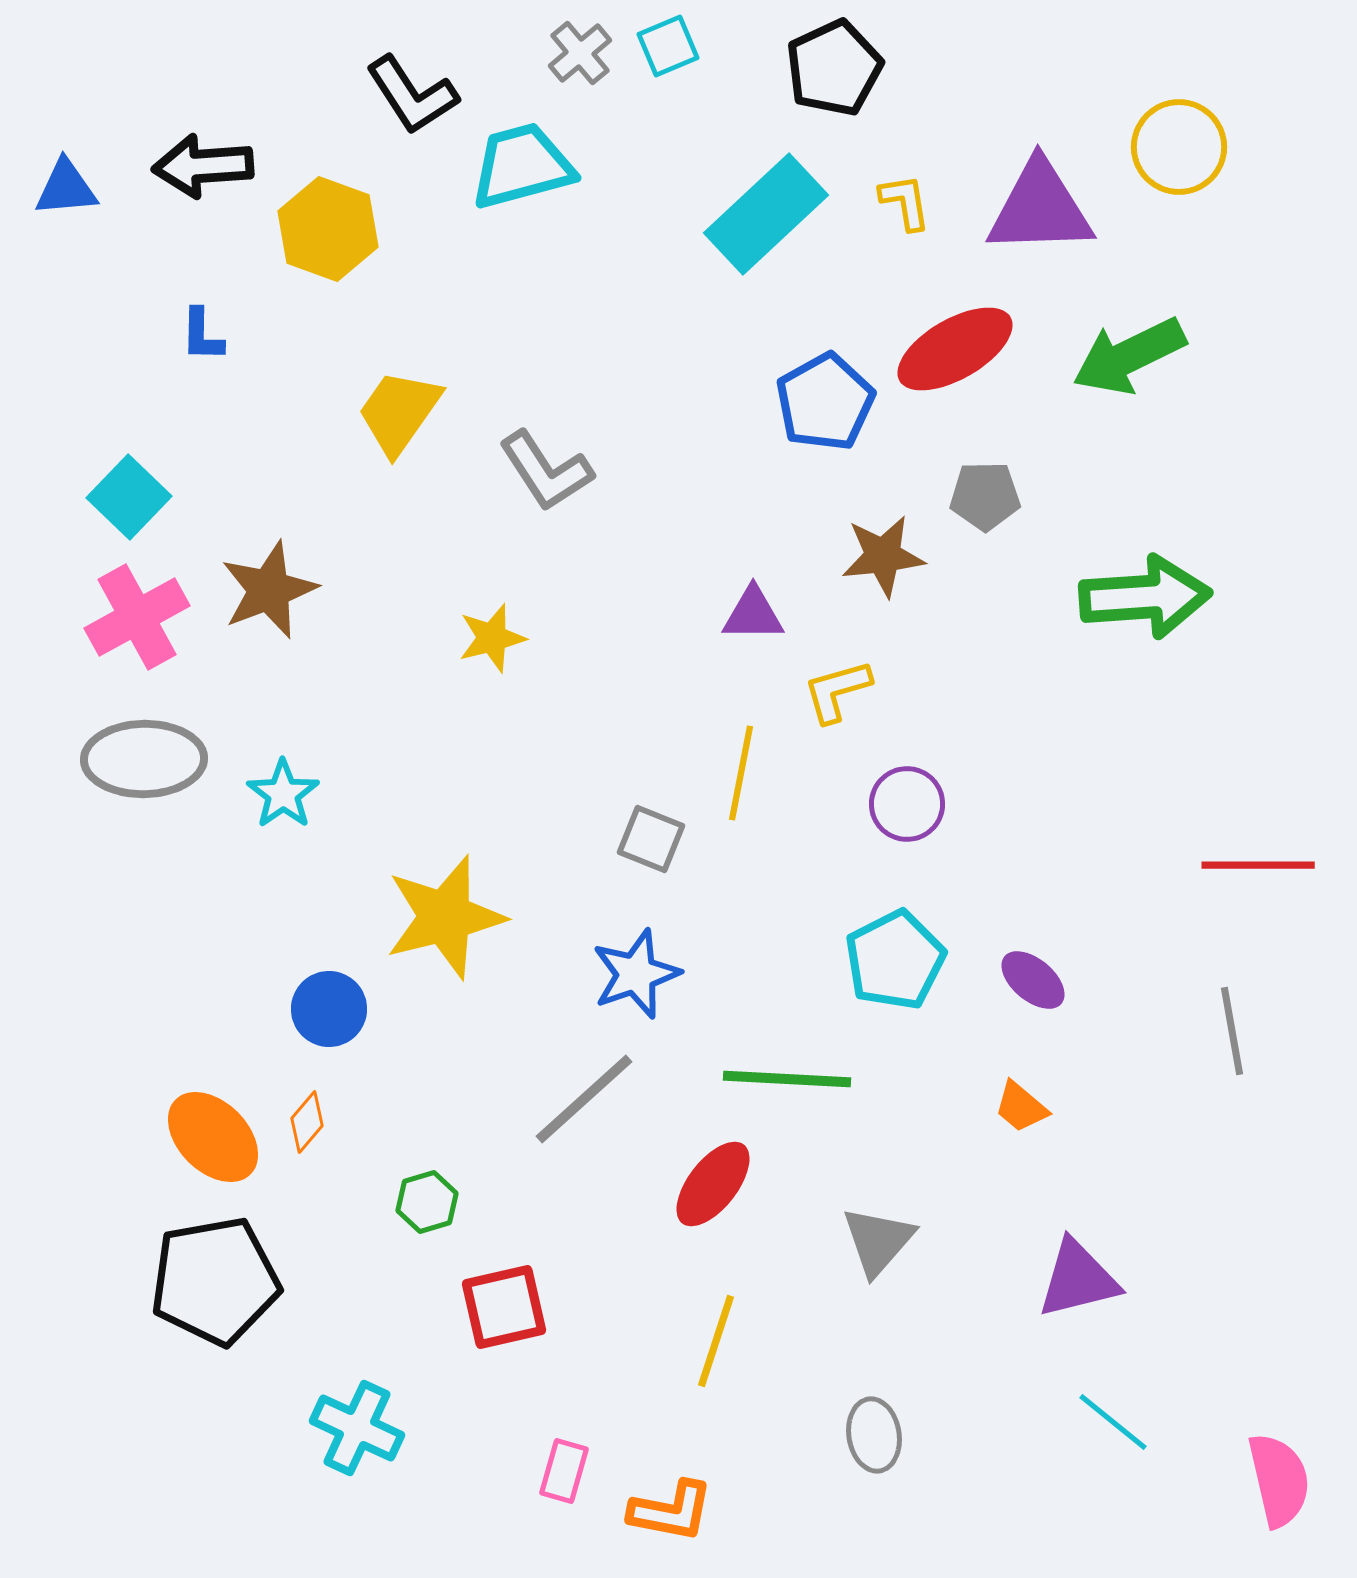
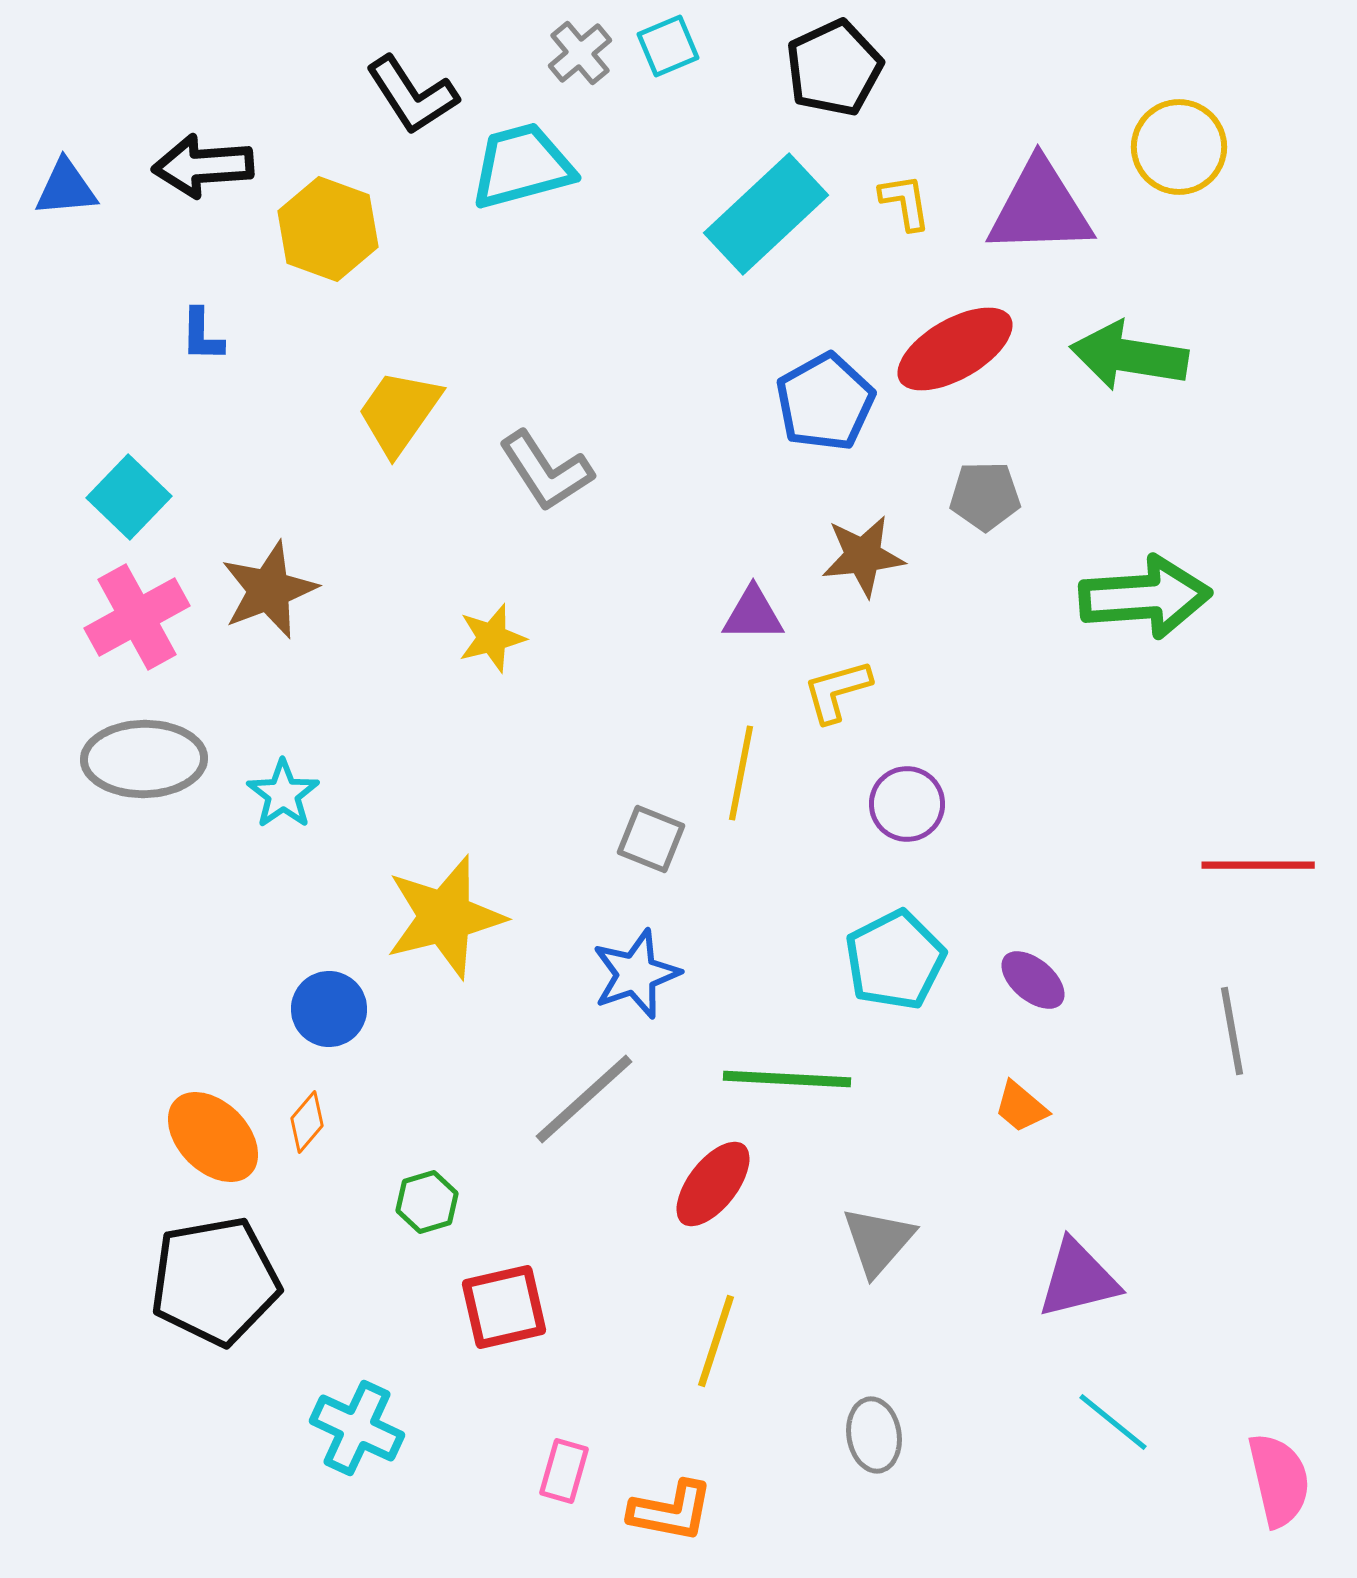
green arrow at (1129, 356): rotated 35 degrees clockwise
brown star at (883, 556): moved 20 px left
